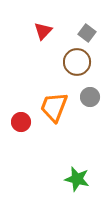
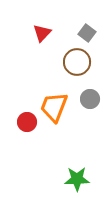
red triangle: moved 1 px left, 2 px down
gray circle: moved 2 px down
red circle: moved 6 px right
green star: rotated 15 degrees counterclockwise
